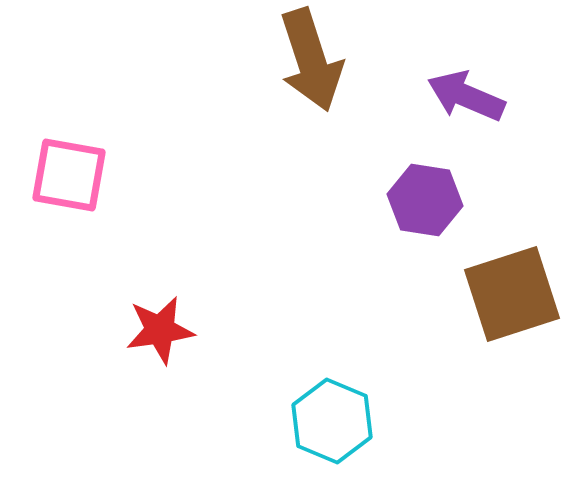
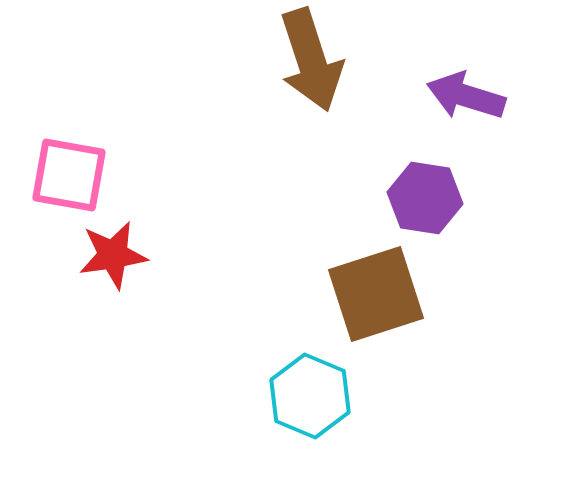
purple arrow: rotated 6 degrees counterclockwise
purple hexagon: moved 2 px up
brown square: moved 136 px left
red star: moved 47 px left, 75 px up
cyan hexagon: moved 22 px left, 25 px up
